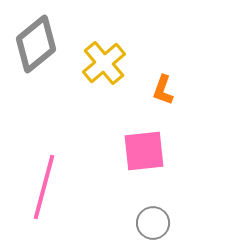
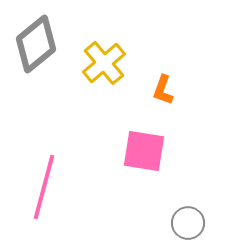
pink square: rotated 15 degrees clockwise
gray circle: moved 35 px right
